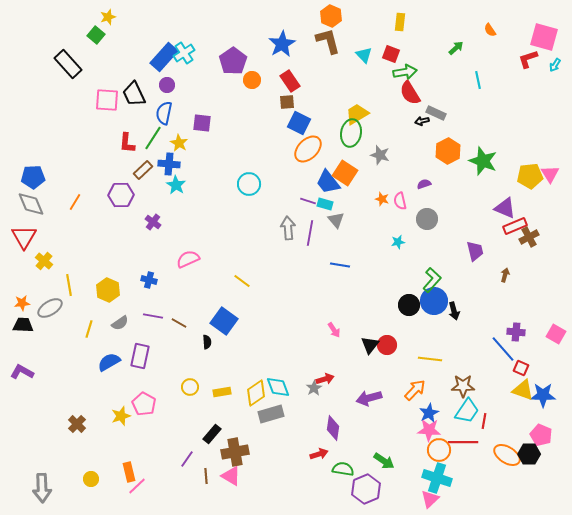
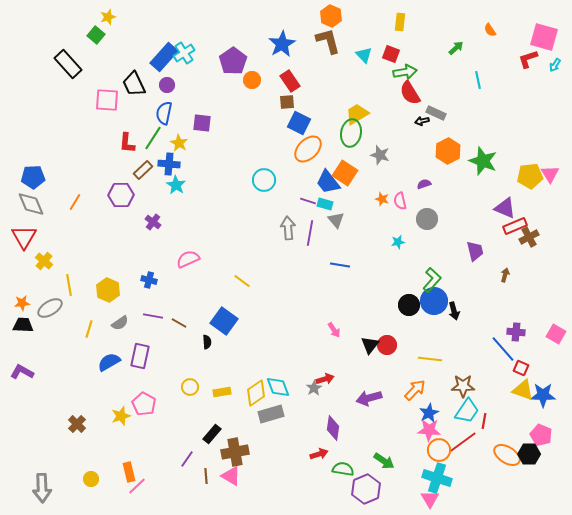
black trapezoid at (134, 94): moved 10 px up
cyan circle at (249, 184): moved 15 px right, 4 px up
red line at (463, 442): rotated 36 degrees counterclockwise
pink triangle at (430, 499): rotated 18 degrees counterclockwise
